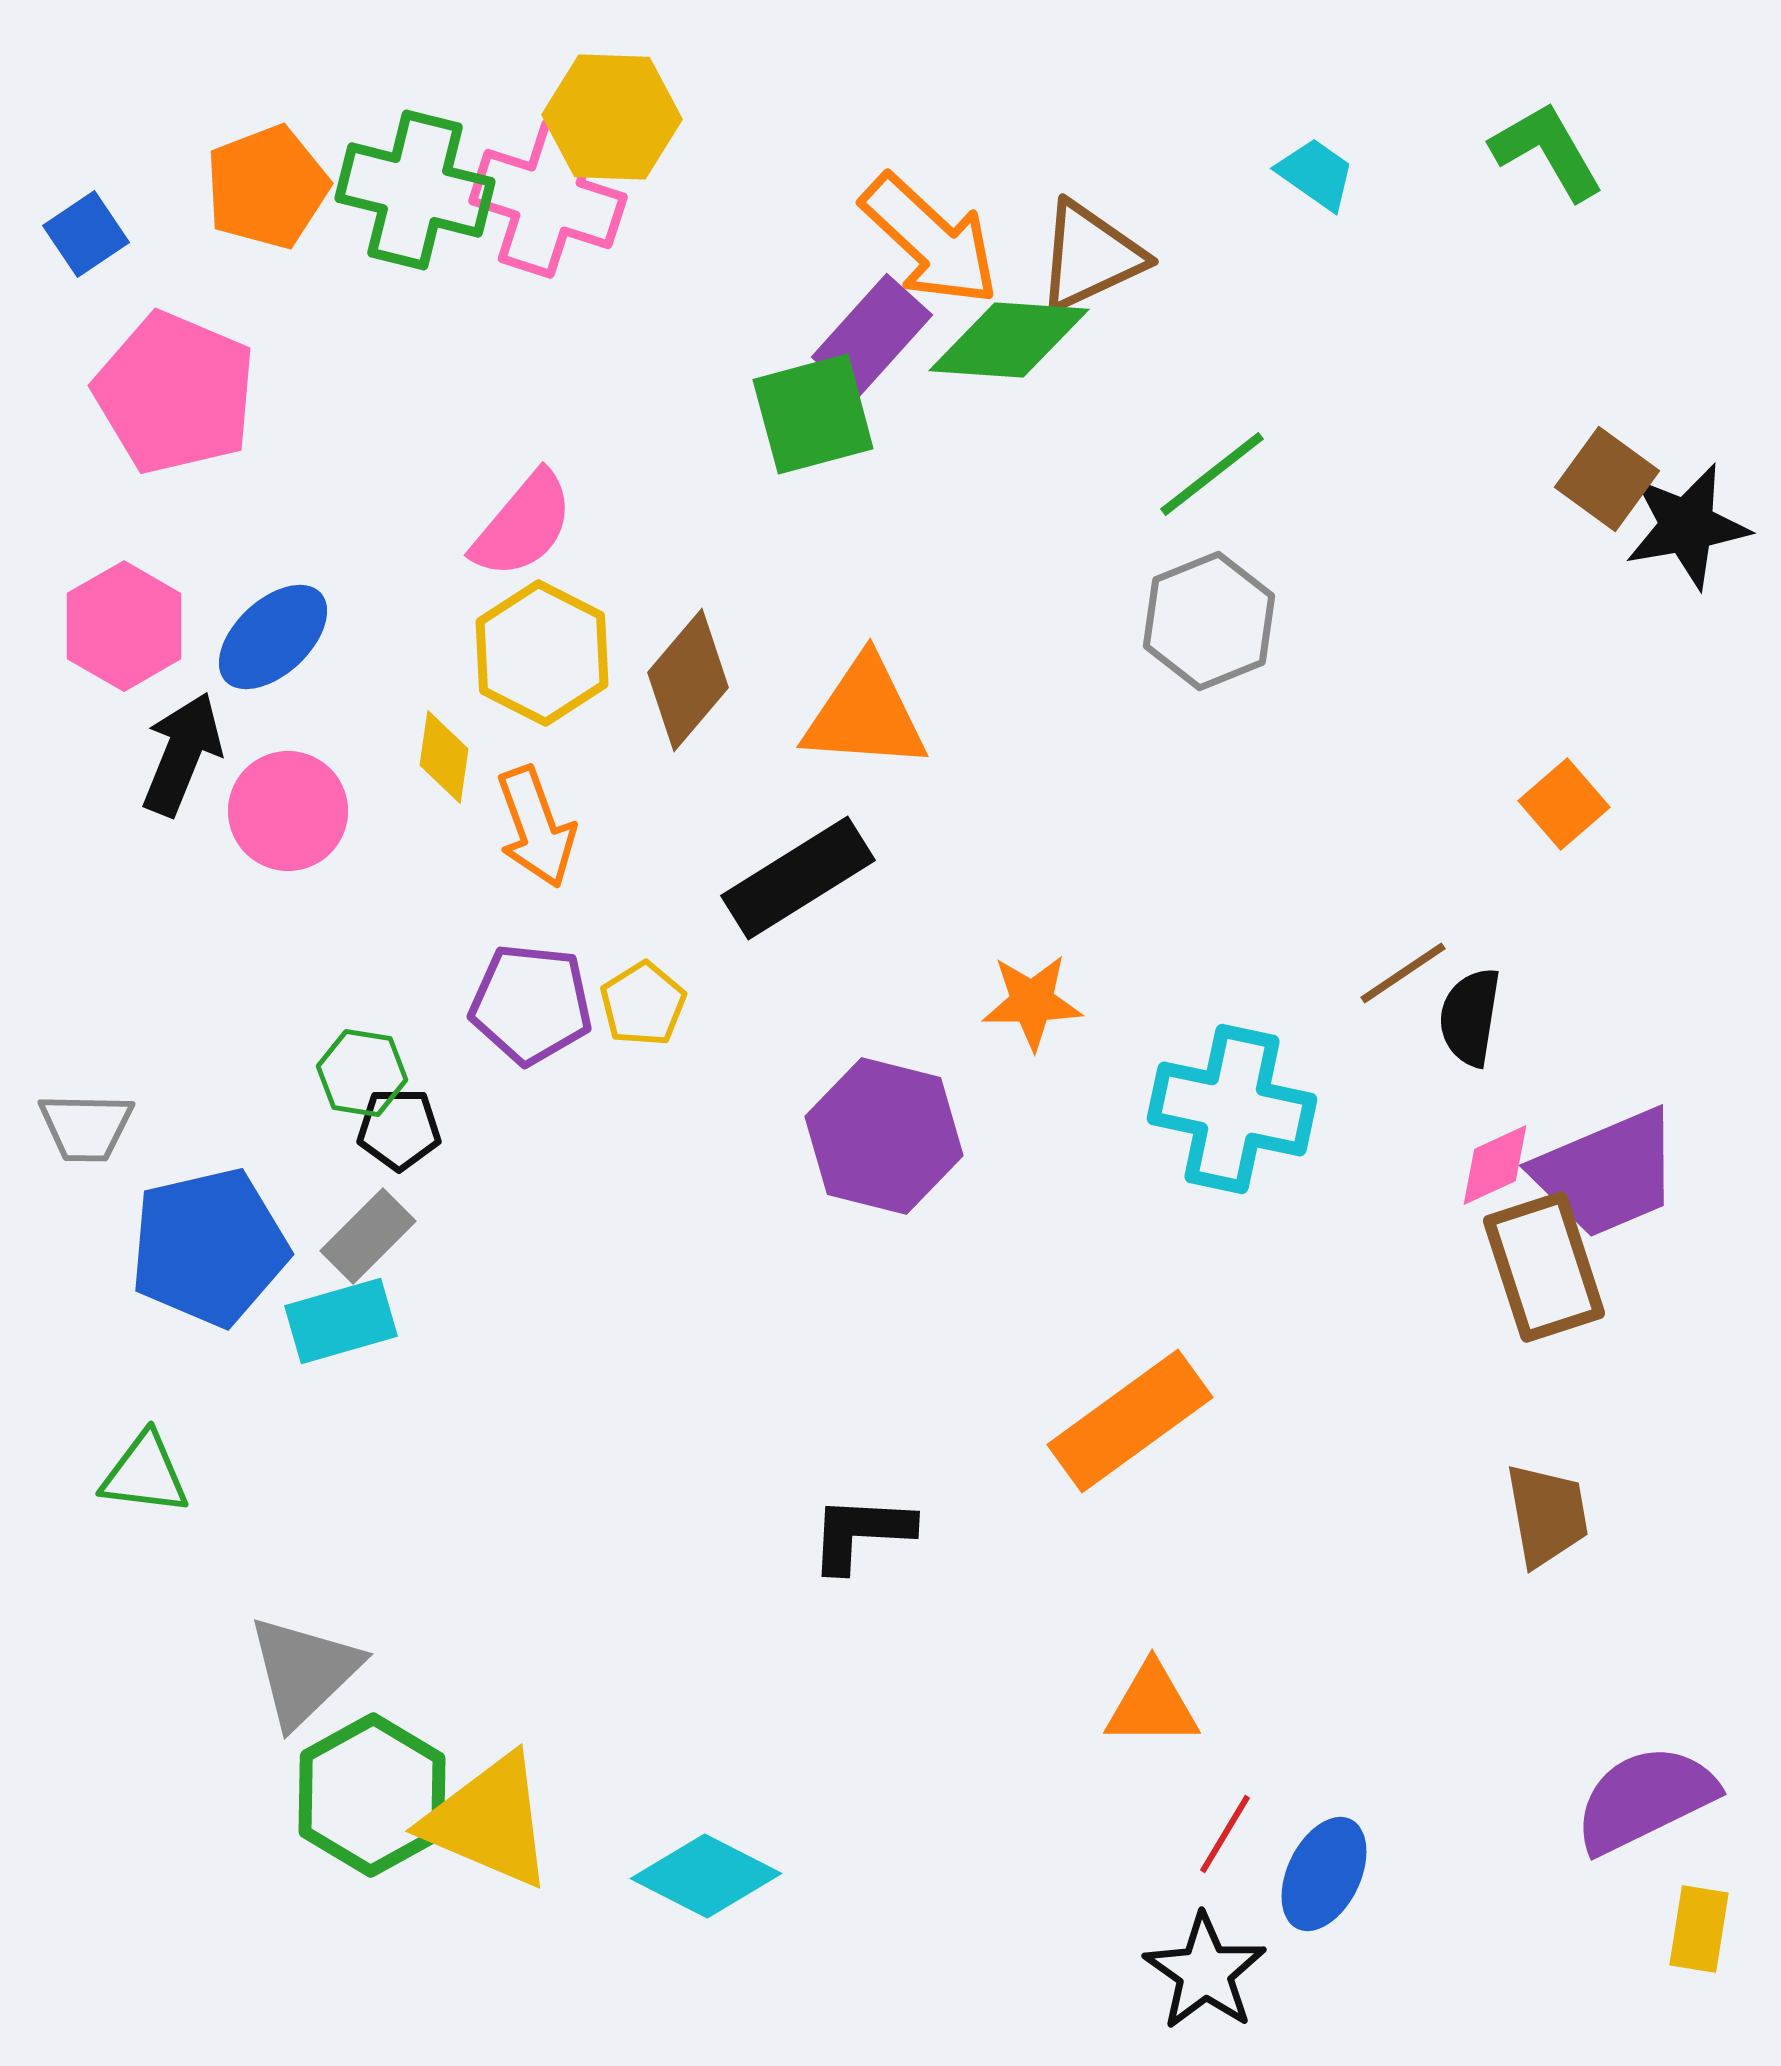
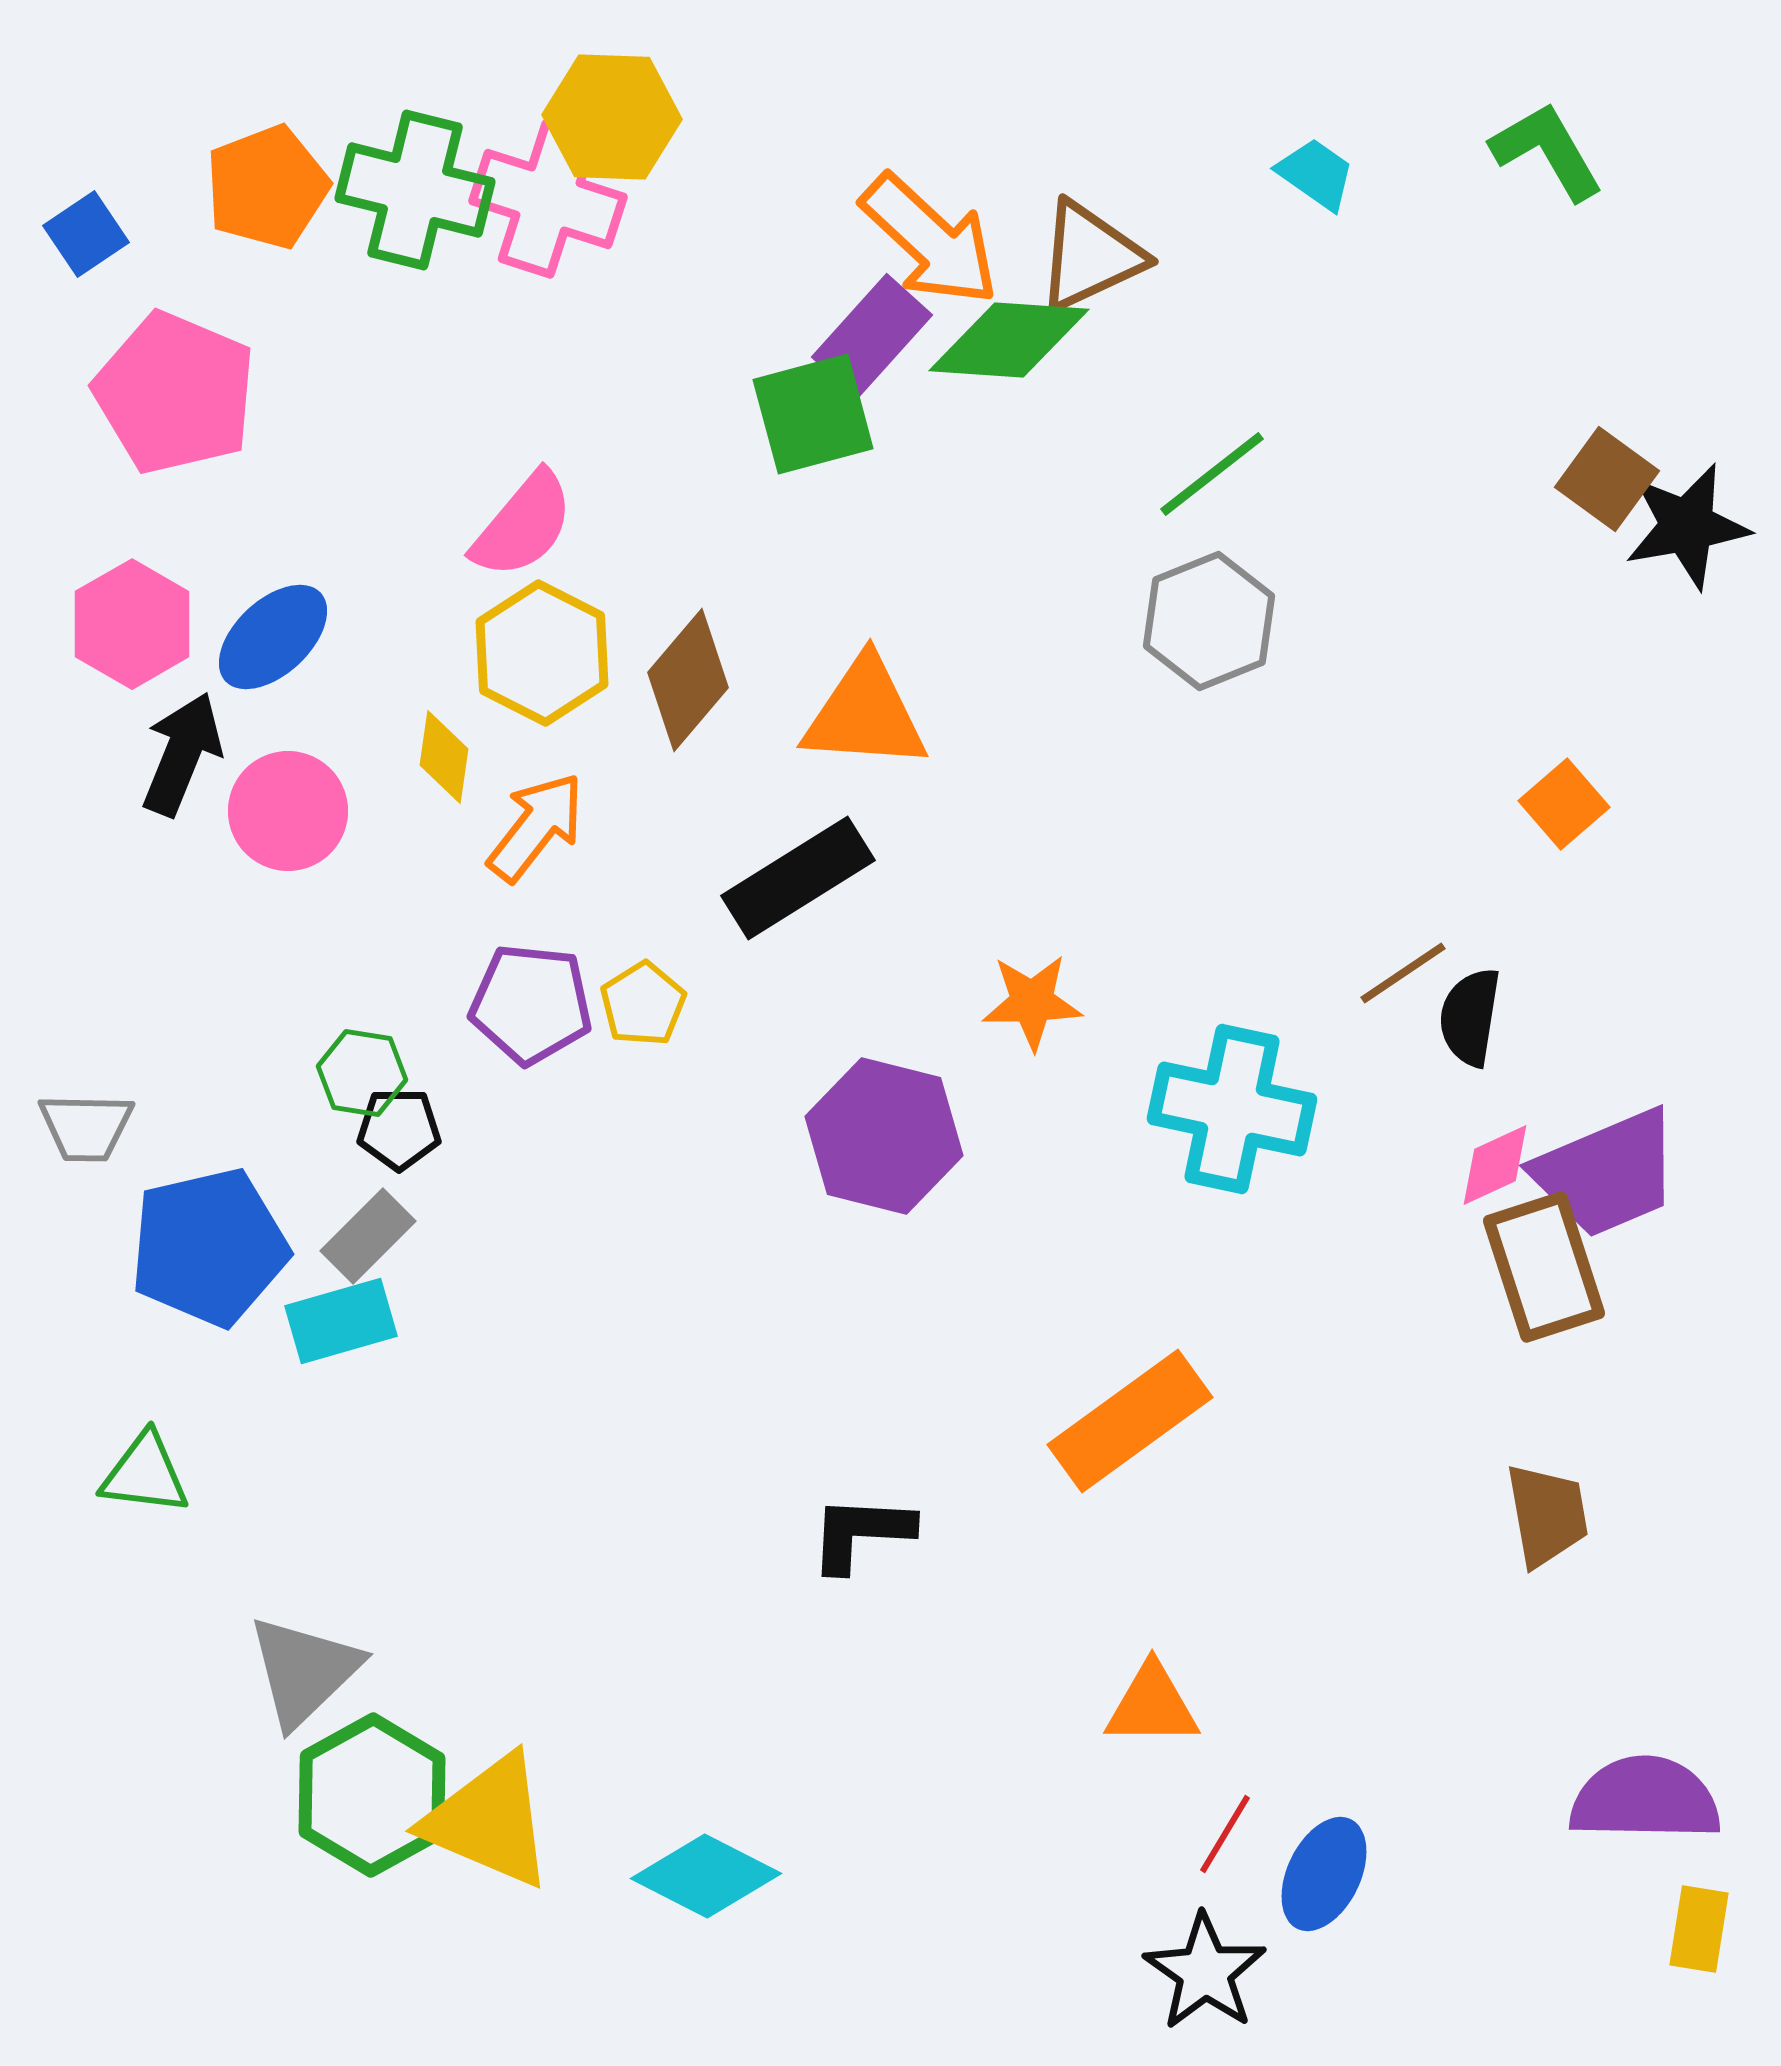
pink hexagon at (124, 626): moved 8 px right, 2 px up
orange arrow at (536, 827): rotated 122 degrees counterclockwise
purple semicircle at (1645, 1799): rotated 27 degrees clockwise
